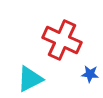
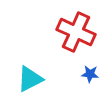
red cross: moved 14 px right, 8 px up
